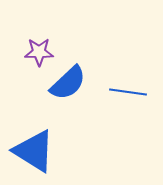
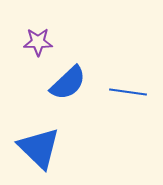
purple star: moved 1 px left, 10 px up
blue triangle: moved 5 px right, 3 px up; rotated 12 degrees clockwise
